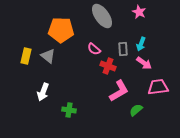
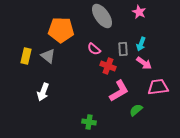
green cross: moved 20 px right, 12 px down
